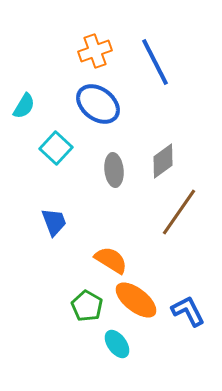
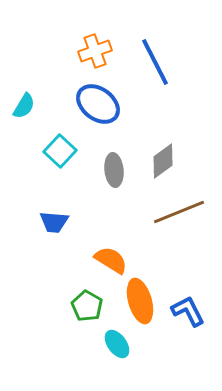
cyan square: moved 4 px right, 3 px down
brown line: rotated 33 degrees clockwise
blue trapezoid: rotated 116 degrees clockwise
orange ellipse: moved 4 px right, 1 px down; rotated 36 degrees clockwise
